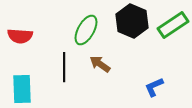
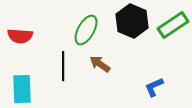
black line: moved 1 px left, 1 px up
